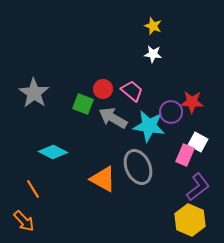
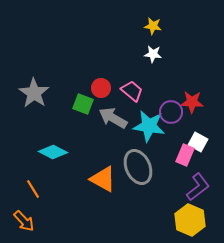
yellow star: rotated 12 degrees counterclockwise
red circle: moved 2 px left, 1 px up
